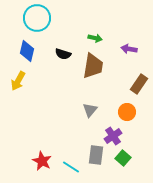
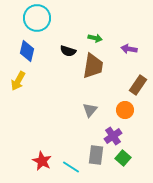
black semicircle: moved 5 px right, 3 px up
brown rectangle: moved 1 px left, 1 px down
orange circle: moved 2 px left, 2 px up
